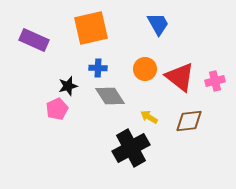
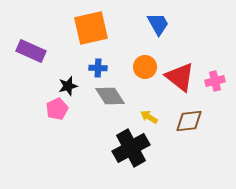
purple rectangle: moved 3 px left, 11 px down
orange circle: moved 2 px up
